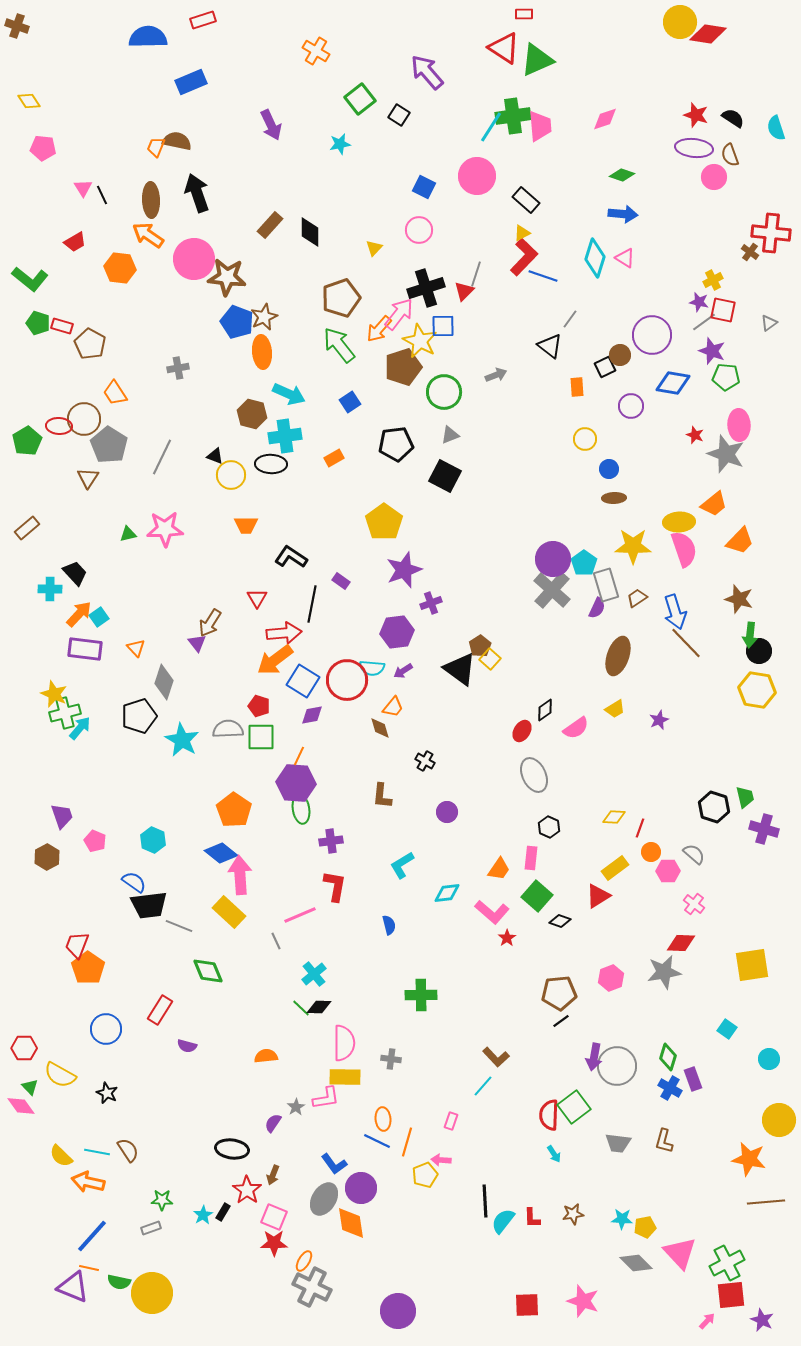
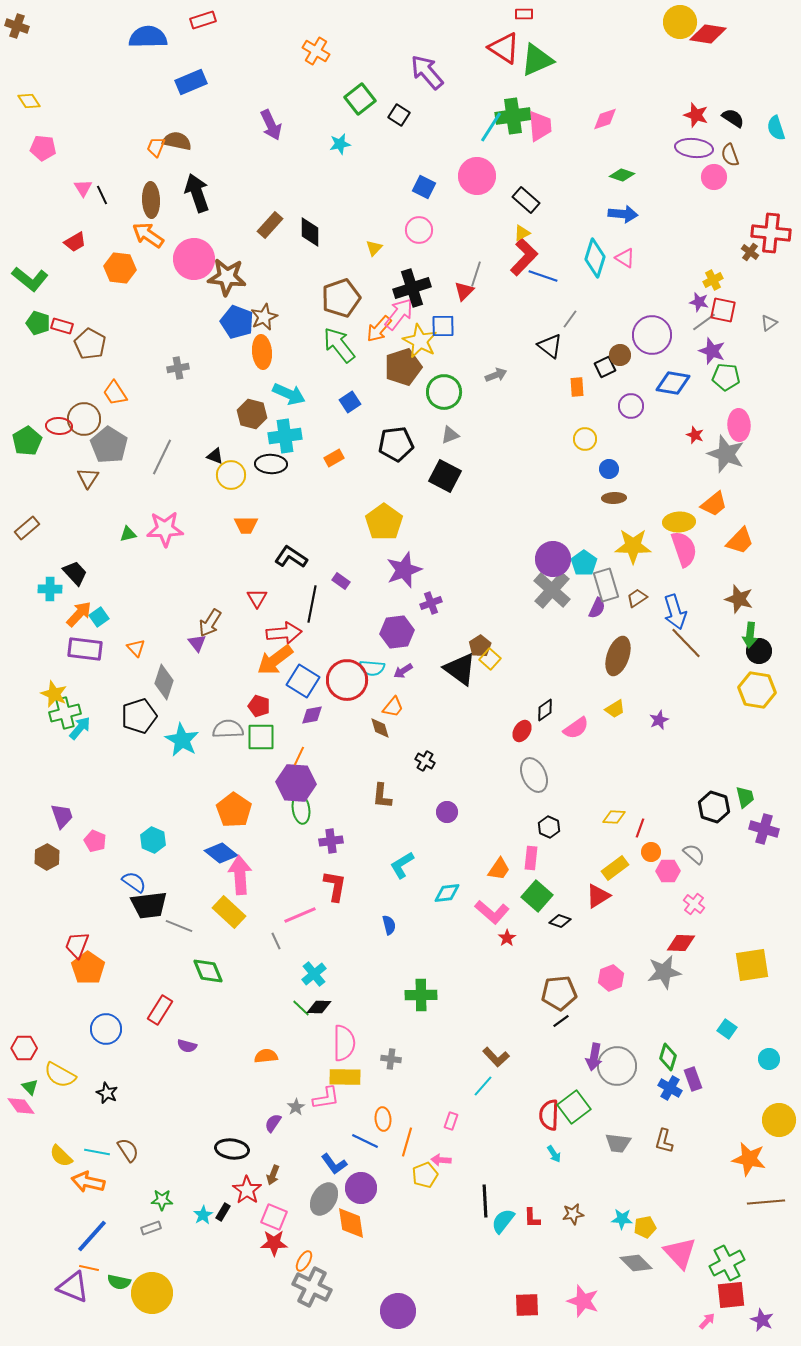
black cross at (426, 288): moved 14 px left
blue line at (377, 1141): moved 12 px left
